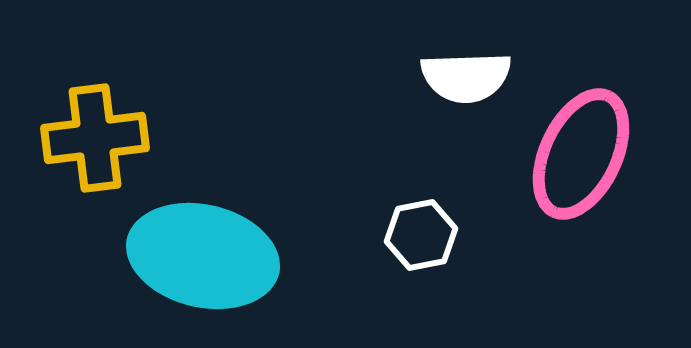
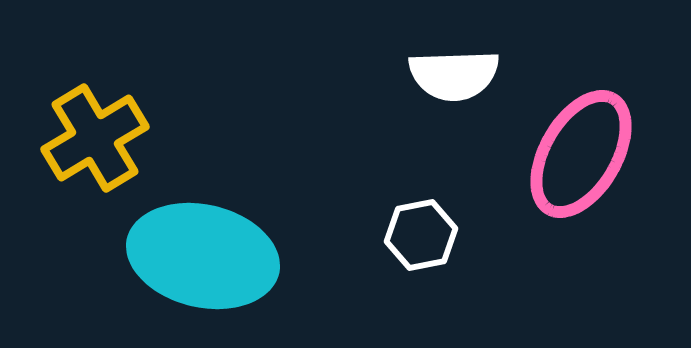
white semicircle: moved 12 px left, 2 px up
yellow cross: rotated 24 degrees counterclockwise
pink ellipse: rotated 5 degrees clockwise
